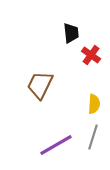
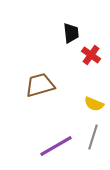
brown trapezoid: rotated 48 degrees clockwise
yellow semicircle: rotated 108 degrees clockwise
purple line: moved 1 px down
